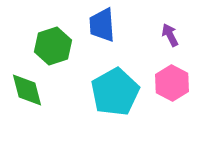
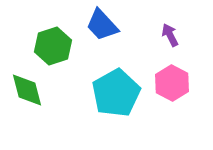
blue trapezoid: rotated 39 degrees counterclockwise
cyan pentagon: moved 1 px right, 1 px down
